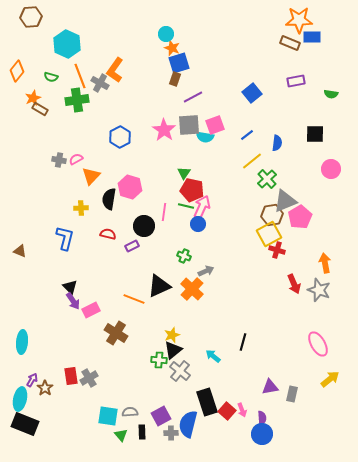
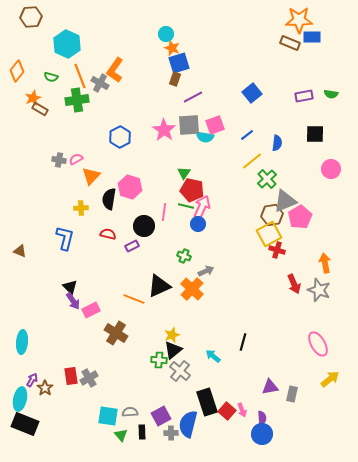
purple rectangle at (296, 81): moved 8 px right, 15 px down
